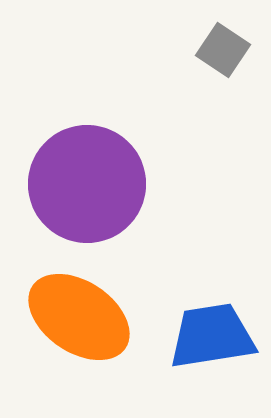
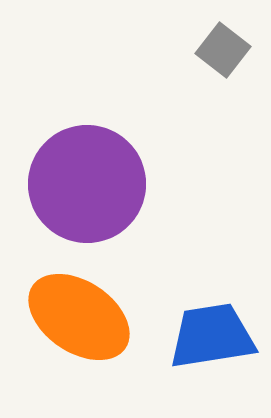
gray square: rotated 4 degrees clockwise
